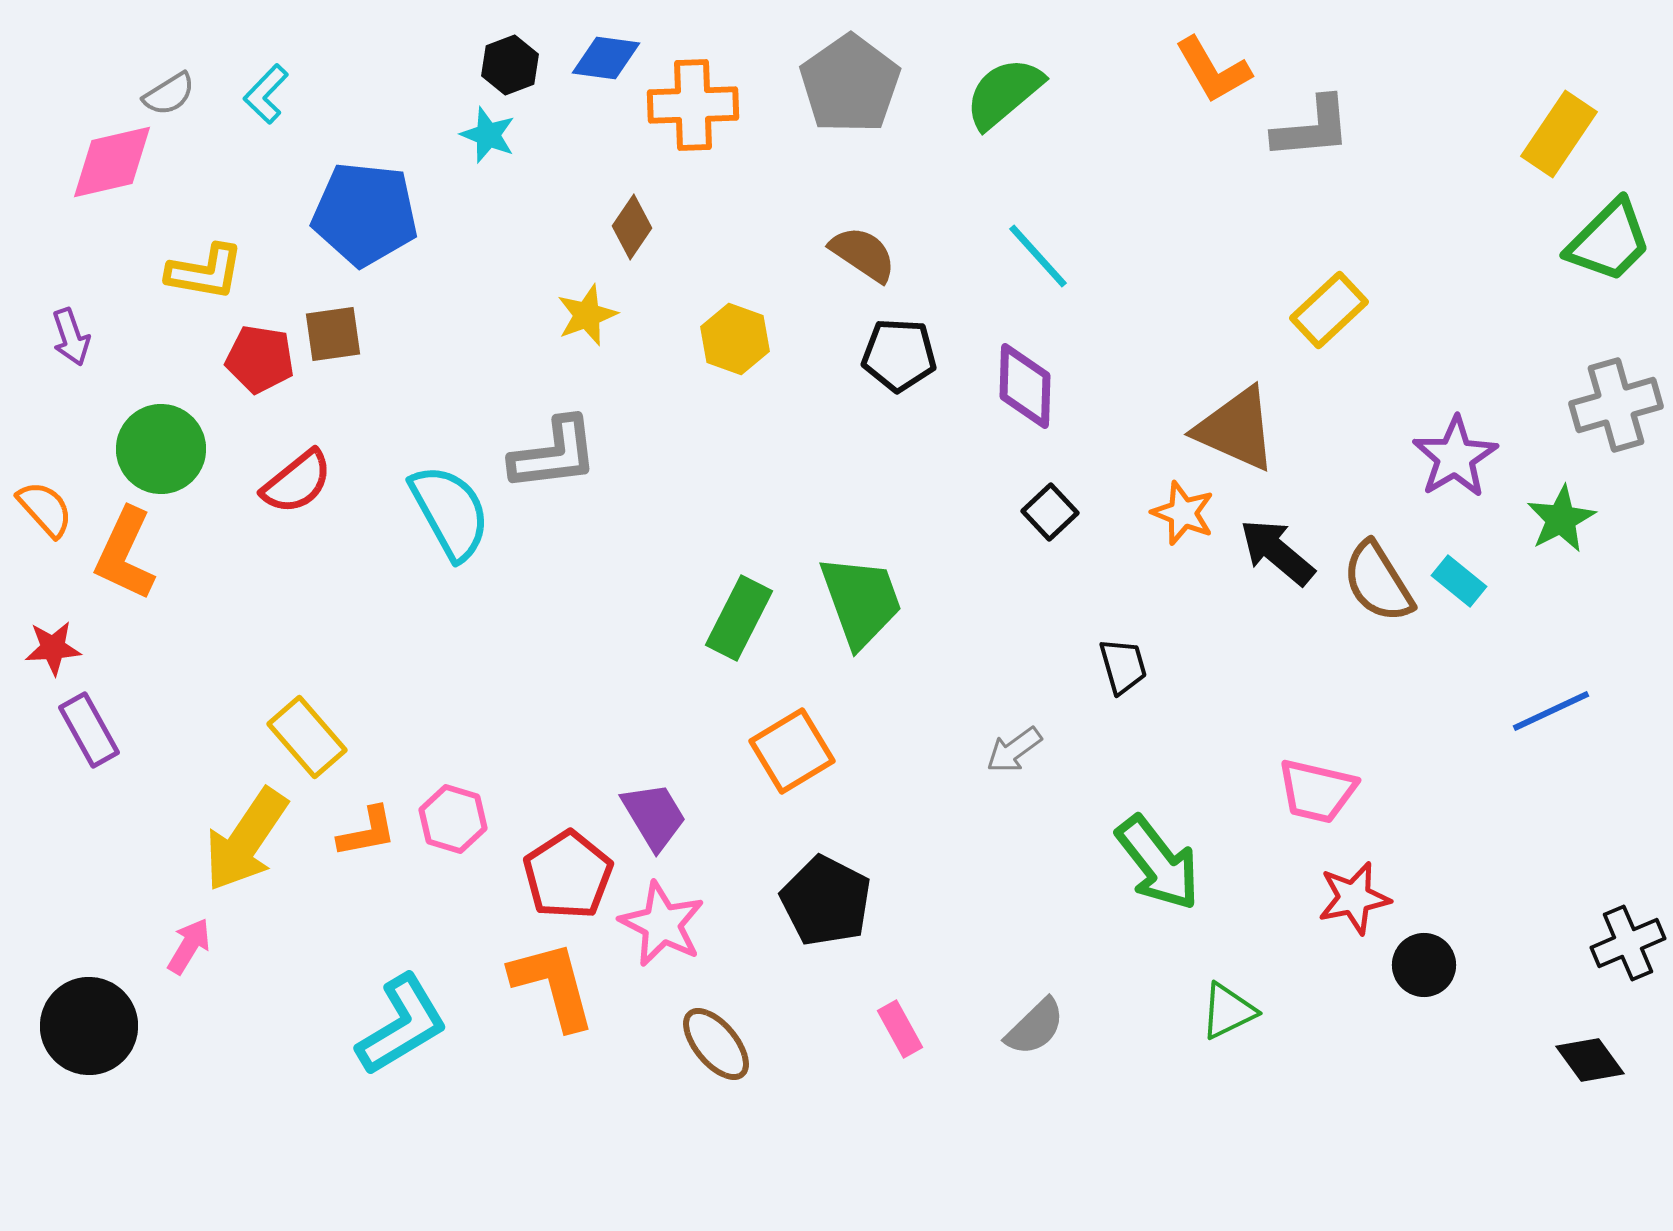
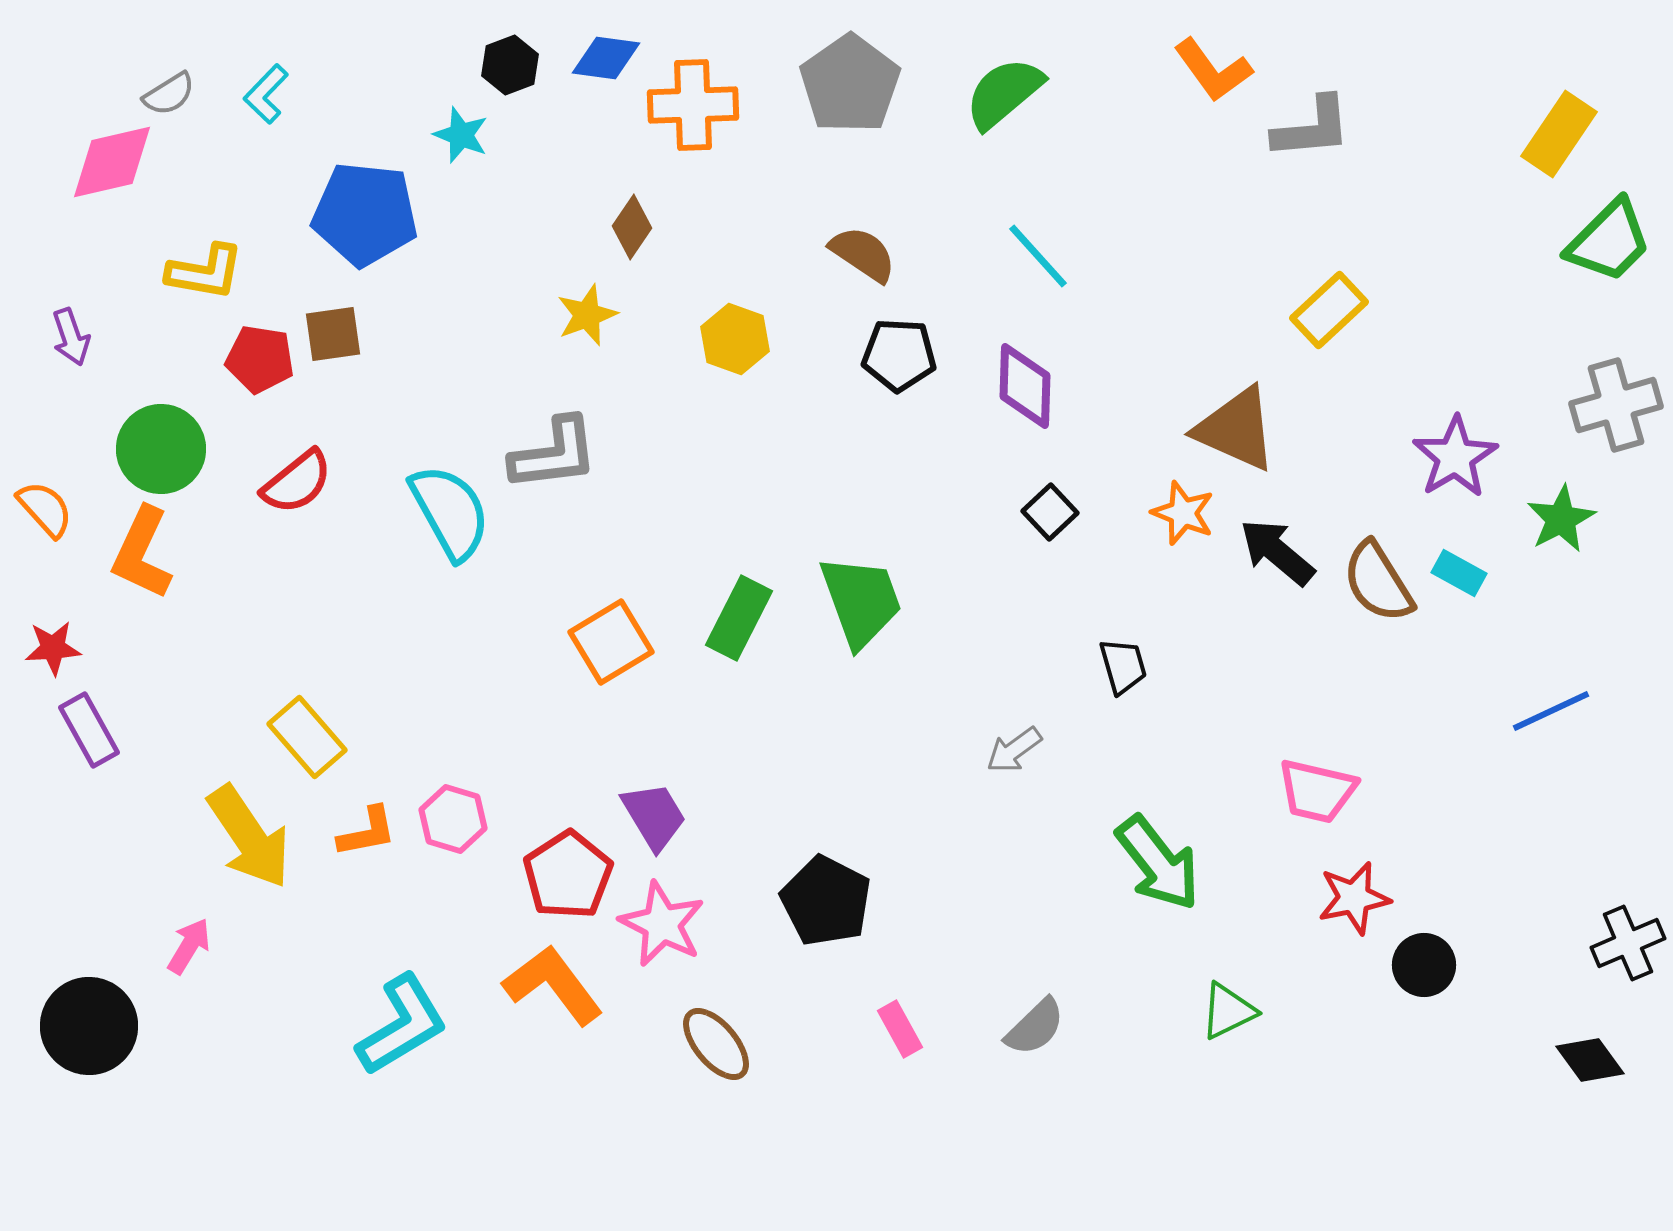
orange L-shape at (1213, 70): rotated 6 degrees counterclockwise
cyan star at (488, 135): moved 27 px left
orange L-shape at (125, 554): moved 17 px right, 1 px up
cyan rectangle at (1459, 581): moved 8 px up; rotated 10 degrees counterclockwise
orange square at (792, 751): moved 181 px left, 109 px up
yellow arrow at (246, 840): moved 3 px right, 3 px up; rotated 68 degrees counterclockwise
orange L-shape at (553, 985): rotated 22 degrees counterclockwise
